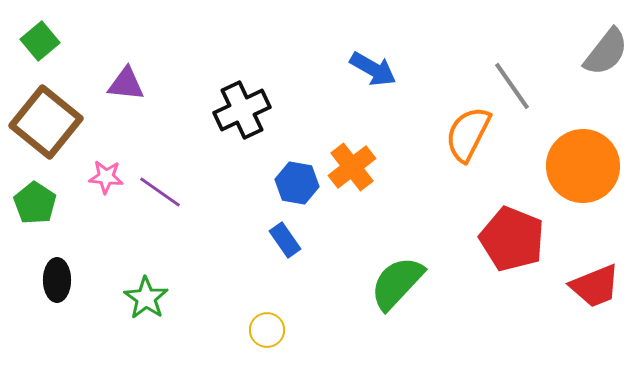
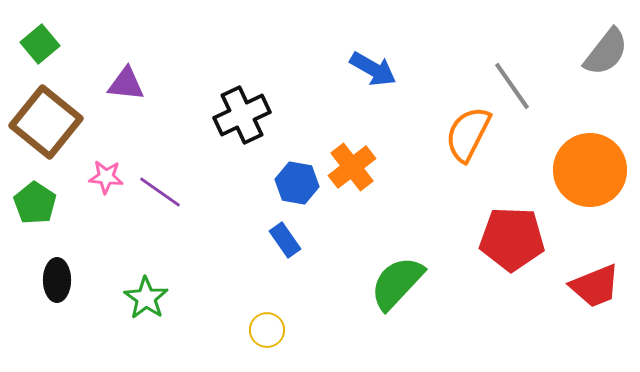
green square: moved 3 px down
black cross: moved 5 px down
orange circle: moved 7 px right, 4 px down
red pentagon: rotated 20 degrees counterclockwise
